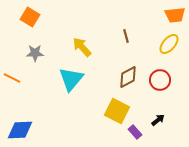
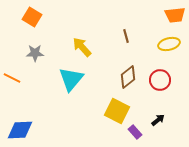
orange square: moved 2 px right
yellow ellipse: rotated 35 degrees clockwise
brown diamond: rotated 10 degrees counterclockwise
